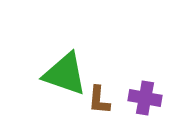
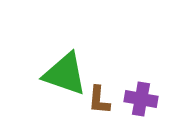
purple cross: moved 4 px left, 1 px down
